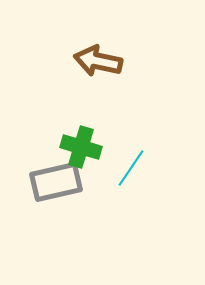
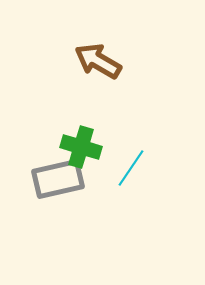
brown arrow: rotated 18 degrees clockwise
gray rectangle: moved 2 px right, 3 px up
